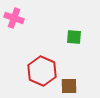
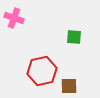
red hexagon: rotated 24 degrees clockwise
